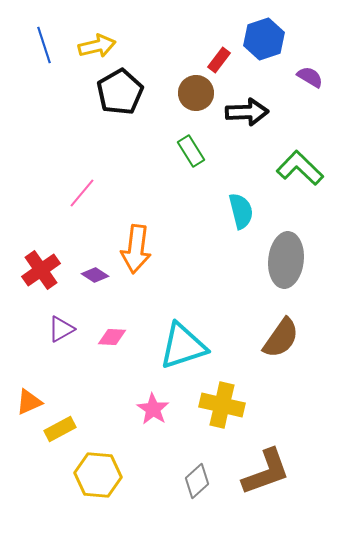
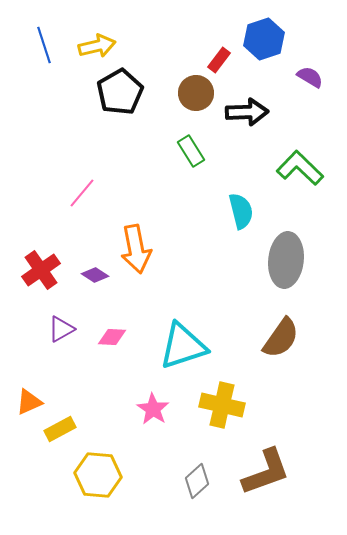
orange arrow: rotated 18 degrees counterclockwise
